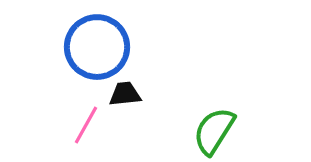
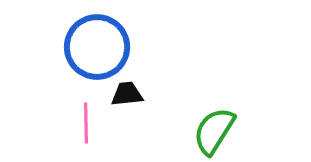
black trapezoid: moved 2 px right
pink line: moved 2 px up; rotated 30 degrees counterclockwise
